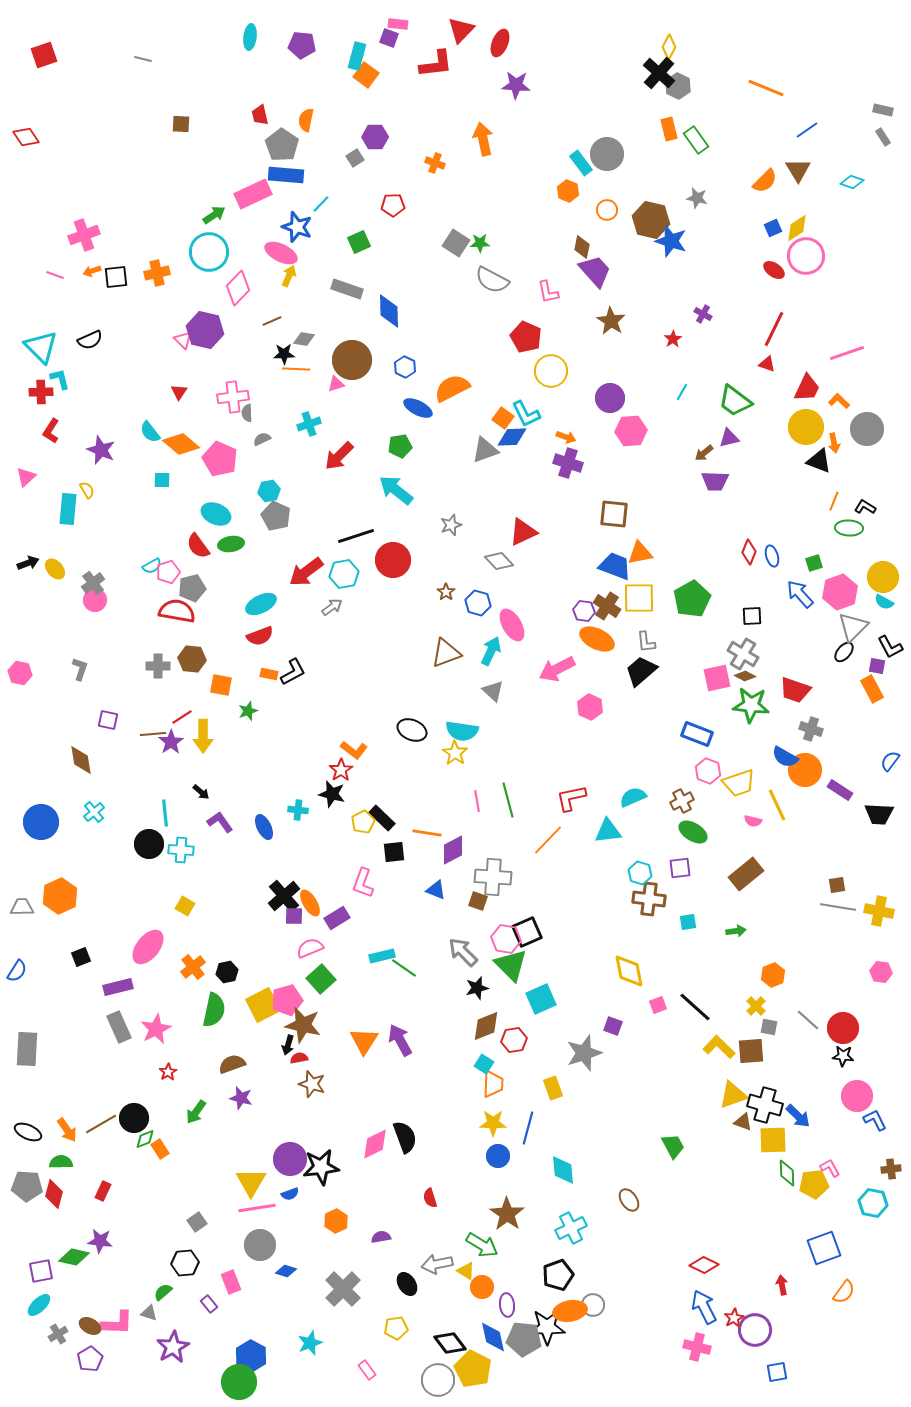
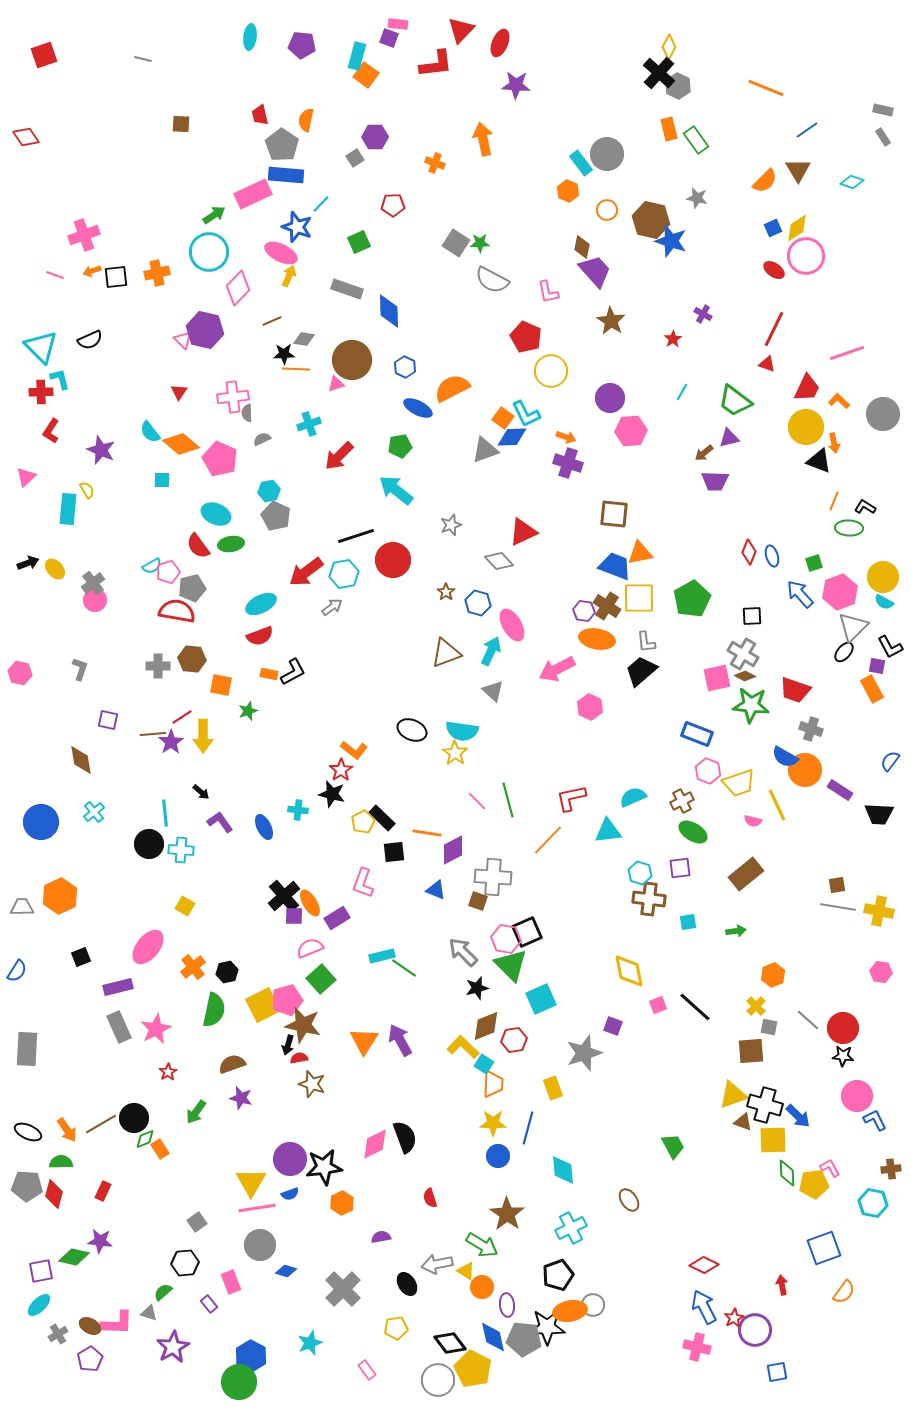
gray circle at (867, 429): moved 16 px right, 15 px up
orange ellipse at (597, 639): rotated 16 degrees counterclockwise
pink line at (477, 801): rotated 35 degrees counterclockwise
yellow L-shape at (719, 1047): moved 256 px left
black star at (321, 1167): moved 3 px right
orange hexagon at (336, 1221): moved 6 px right, 18 px up
